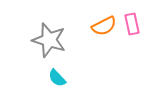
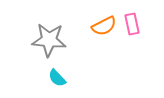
gray star: rotated 12 degrees counterclockwise
